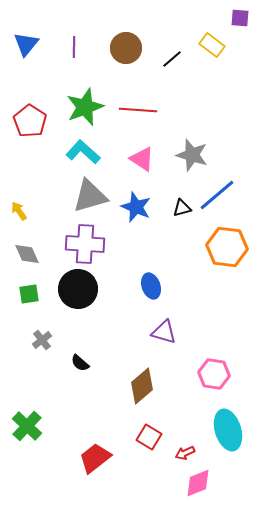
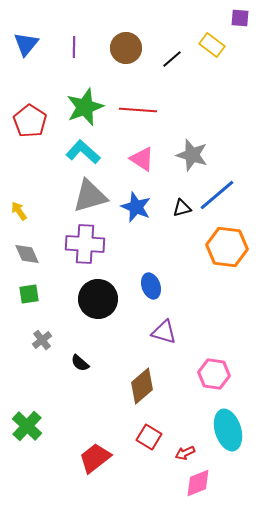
black circle: moved 20 px right, 10 px down
